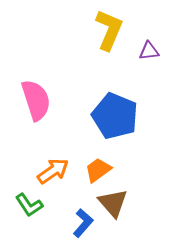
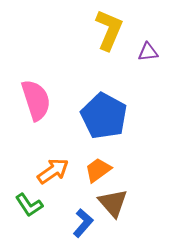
purple triangle: moved 1 px left, 1 px down
blue pentagon: moved 11 px left; rotated 6 degrees clockwise
